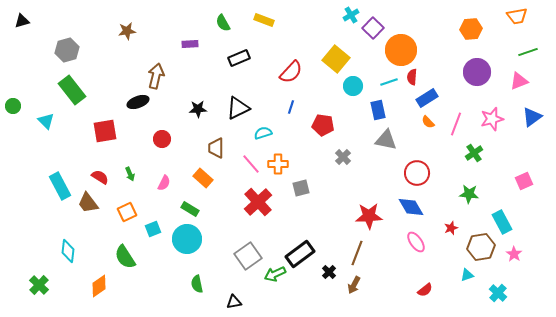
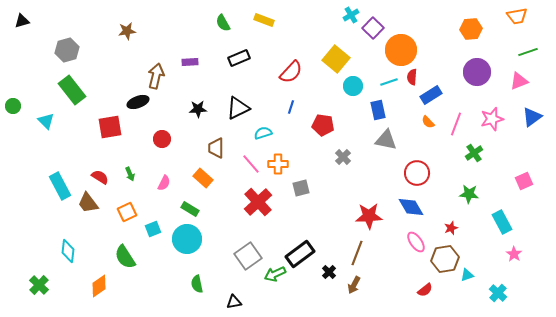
purple rectangle at (190, 44): moved 18 px down
blue rectangle at (427, 98): moved 4 px right, 3 px up
red square at (105, 131): moved 5 px right, 4 px up
brown hexagon at (481, 247): moved 36 px left, 12 px down
